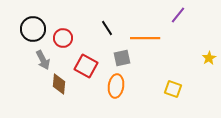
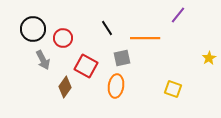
brown diamond: moved 6 px right, 3 px down; rotated 30 degrees clockwise
